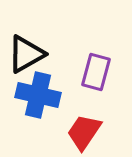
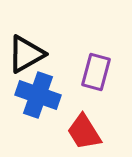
blue cross: rotated 6 degrees clockwise
red trapezoid: rotated 66 degrees counterclockwise
